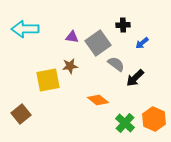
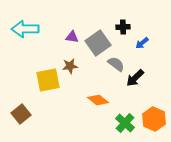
black cross: moved 2 px down
